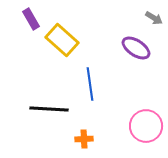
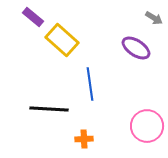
purple rectangle: moved 2 px right, 2 px up; rotated 20 degrees counterclockwise
pink circle: moved 1 px right
